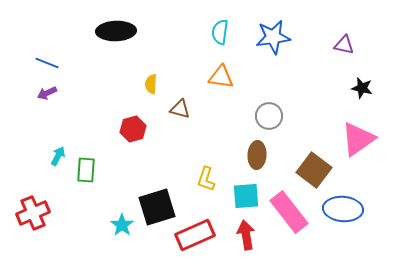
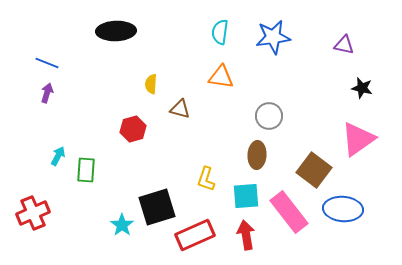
purple arrow: rotated 132 degrees clockwise
